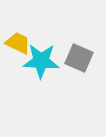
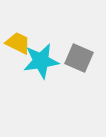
cyan star: rotated 12 degrees counterclockwise
